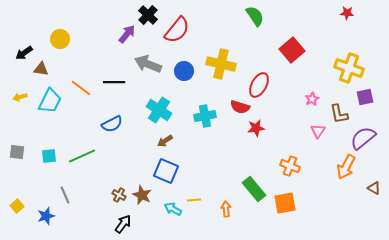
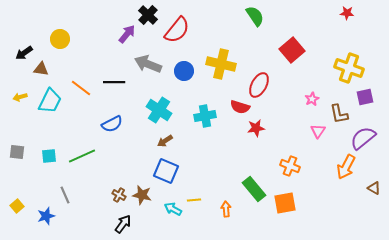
brown star at (142, 195): rotated 12 degrees counterclockwise
